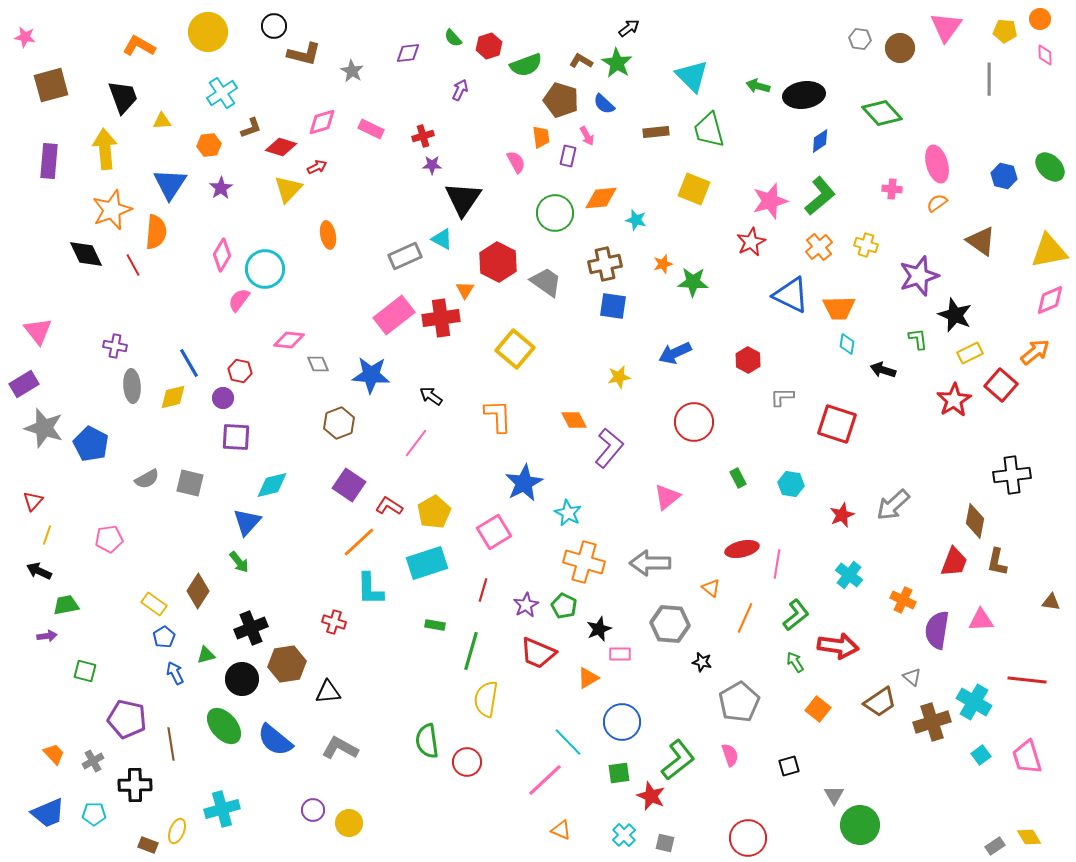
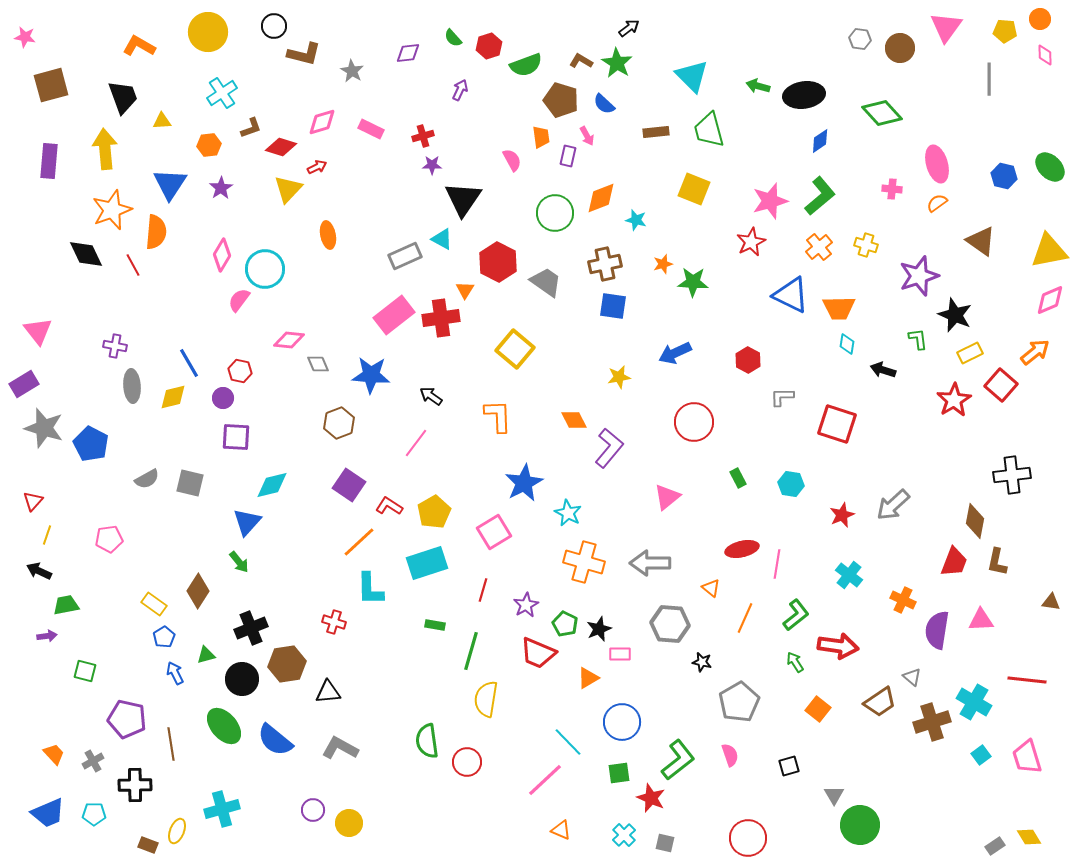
pink semicircle at (516, 162): moved 4 px left, 2 px up
orange diamond at (601, 198): rotated 16 degrees counterclockwise
green pentagon at (564, 606): moved 1 px right, 18 px down
red star at (651, 796): moved 2 px down
